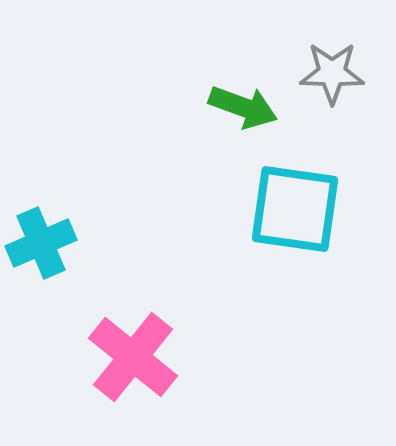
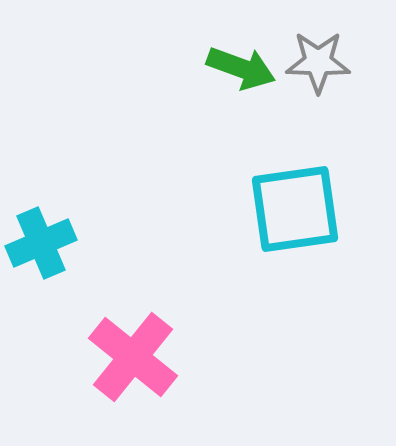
gray star: moved 14 px left, 11 px up
green arrow: moved 2 px left, 39 px up
cyan square: rotated 16 degrees counterclockwise
